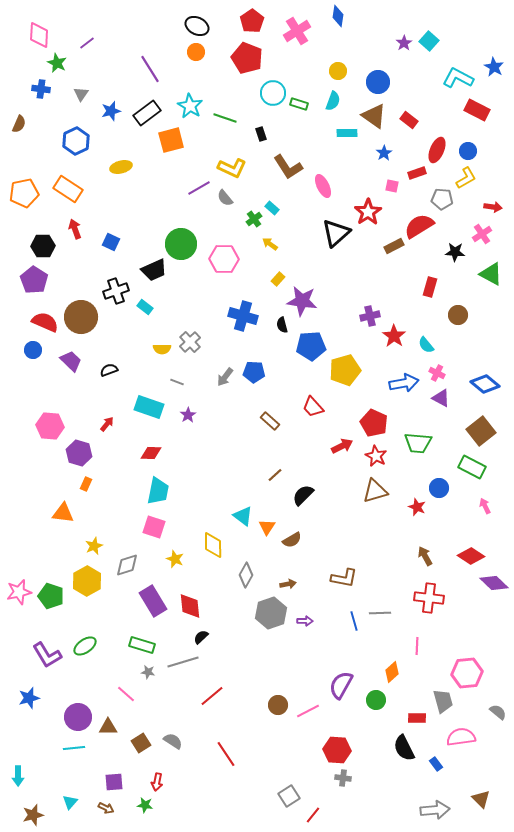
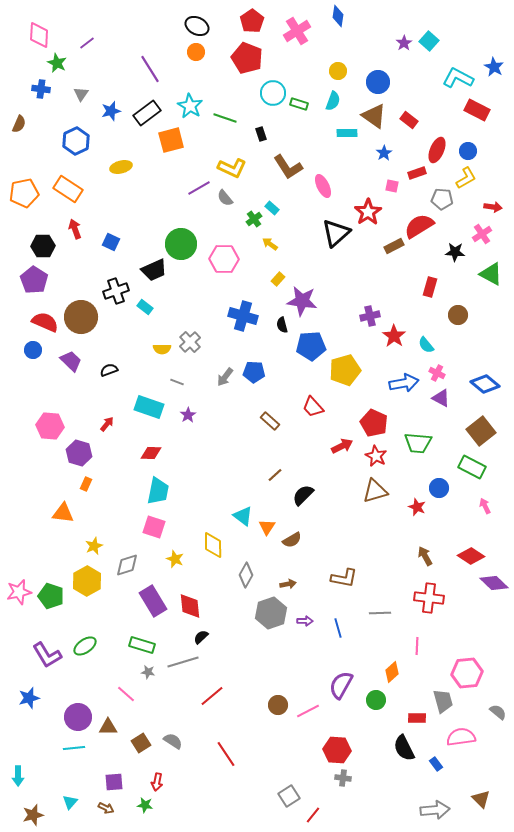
blue line at (354, 621): moved 16 px left, 7 px down
